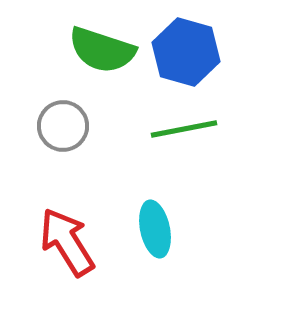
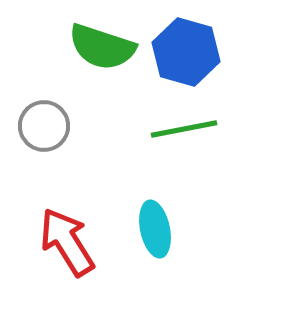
green semicircle: moved 3 px up
gray circle: moved 19 px left
